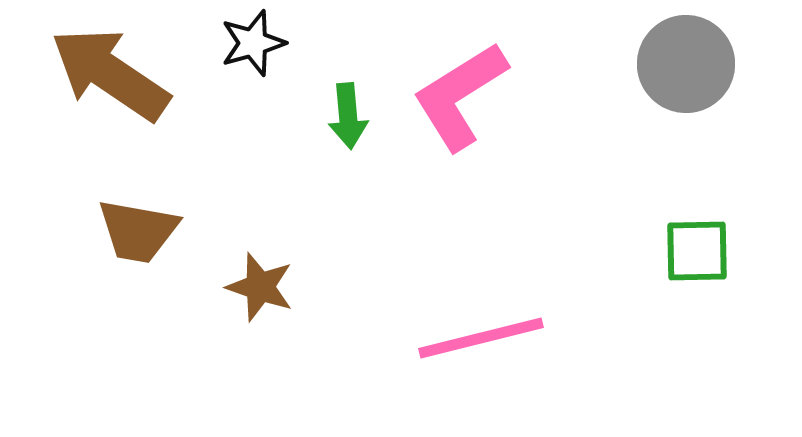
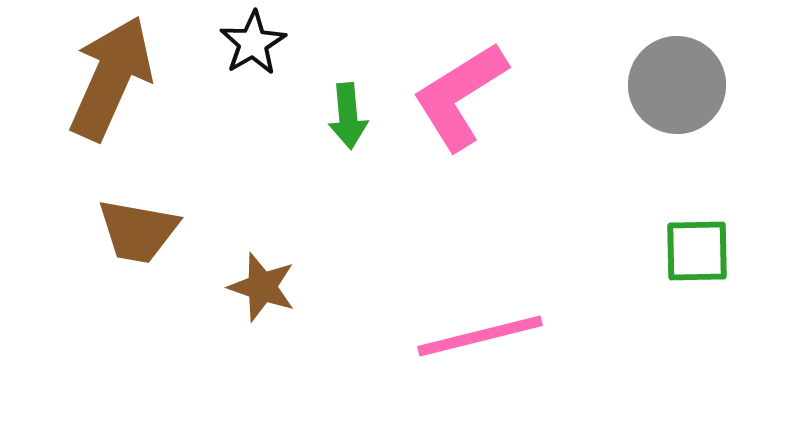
black star: rotated 14 degrees counterclockwise
gray circle: moved 9 px left, 21 px down
brown arrow: moved 1 px right, 4 px down; rotated 80 degrees clockwise
brown star: moved 2 px right
pink line: moved 1 px left, 2 px up
